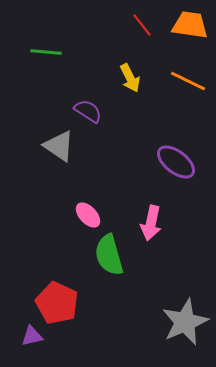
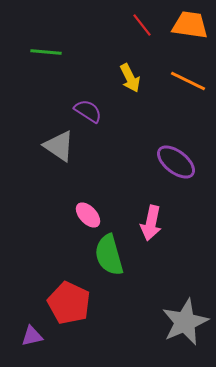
red pentagon: moved 12 px right
